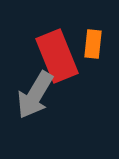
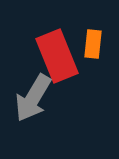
gray arrow: moved 2 px left, 3 px down
